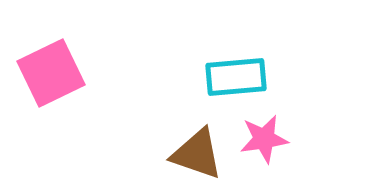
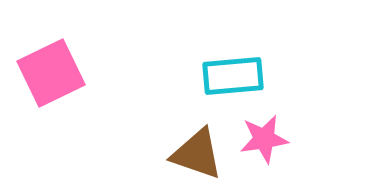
cyan rectangle: moved 3 px left, 1 px up
